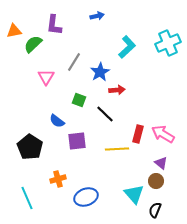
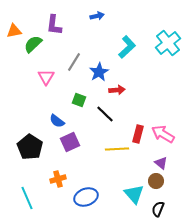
cyan cross: rotated 15 degrees counterclockwise
blue star: moved 1 px left
purple square: moved 7 px left, 1 px down; rotated 18 degrees counterclockwise
black semicircle: moved 3 px right, 1 px up
